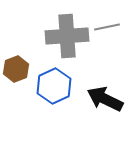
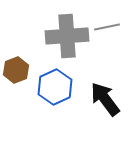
brown hexagon: moved 1 px down
blue hexagon: moved 1 px right, 1 px down
black arrow: rotated 27 degrees clockwise
